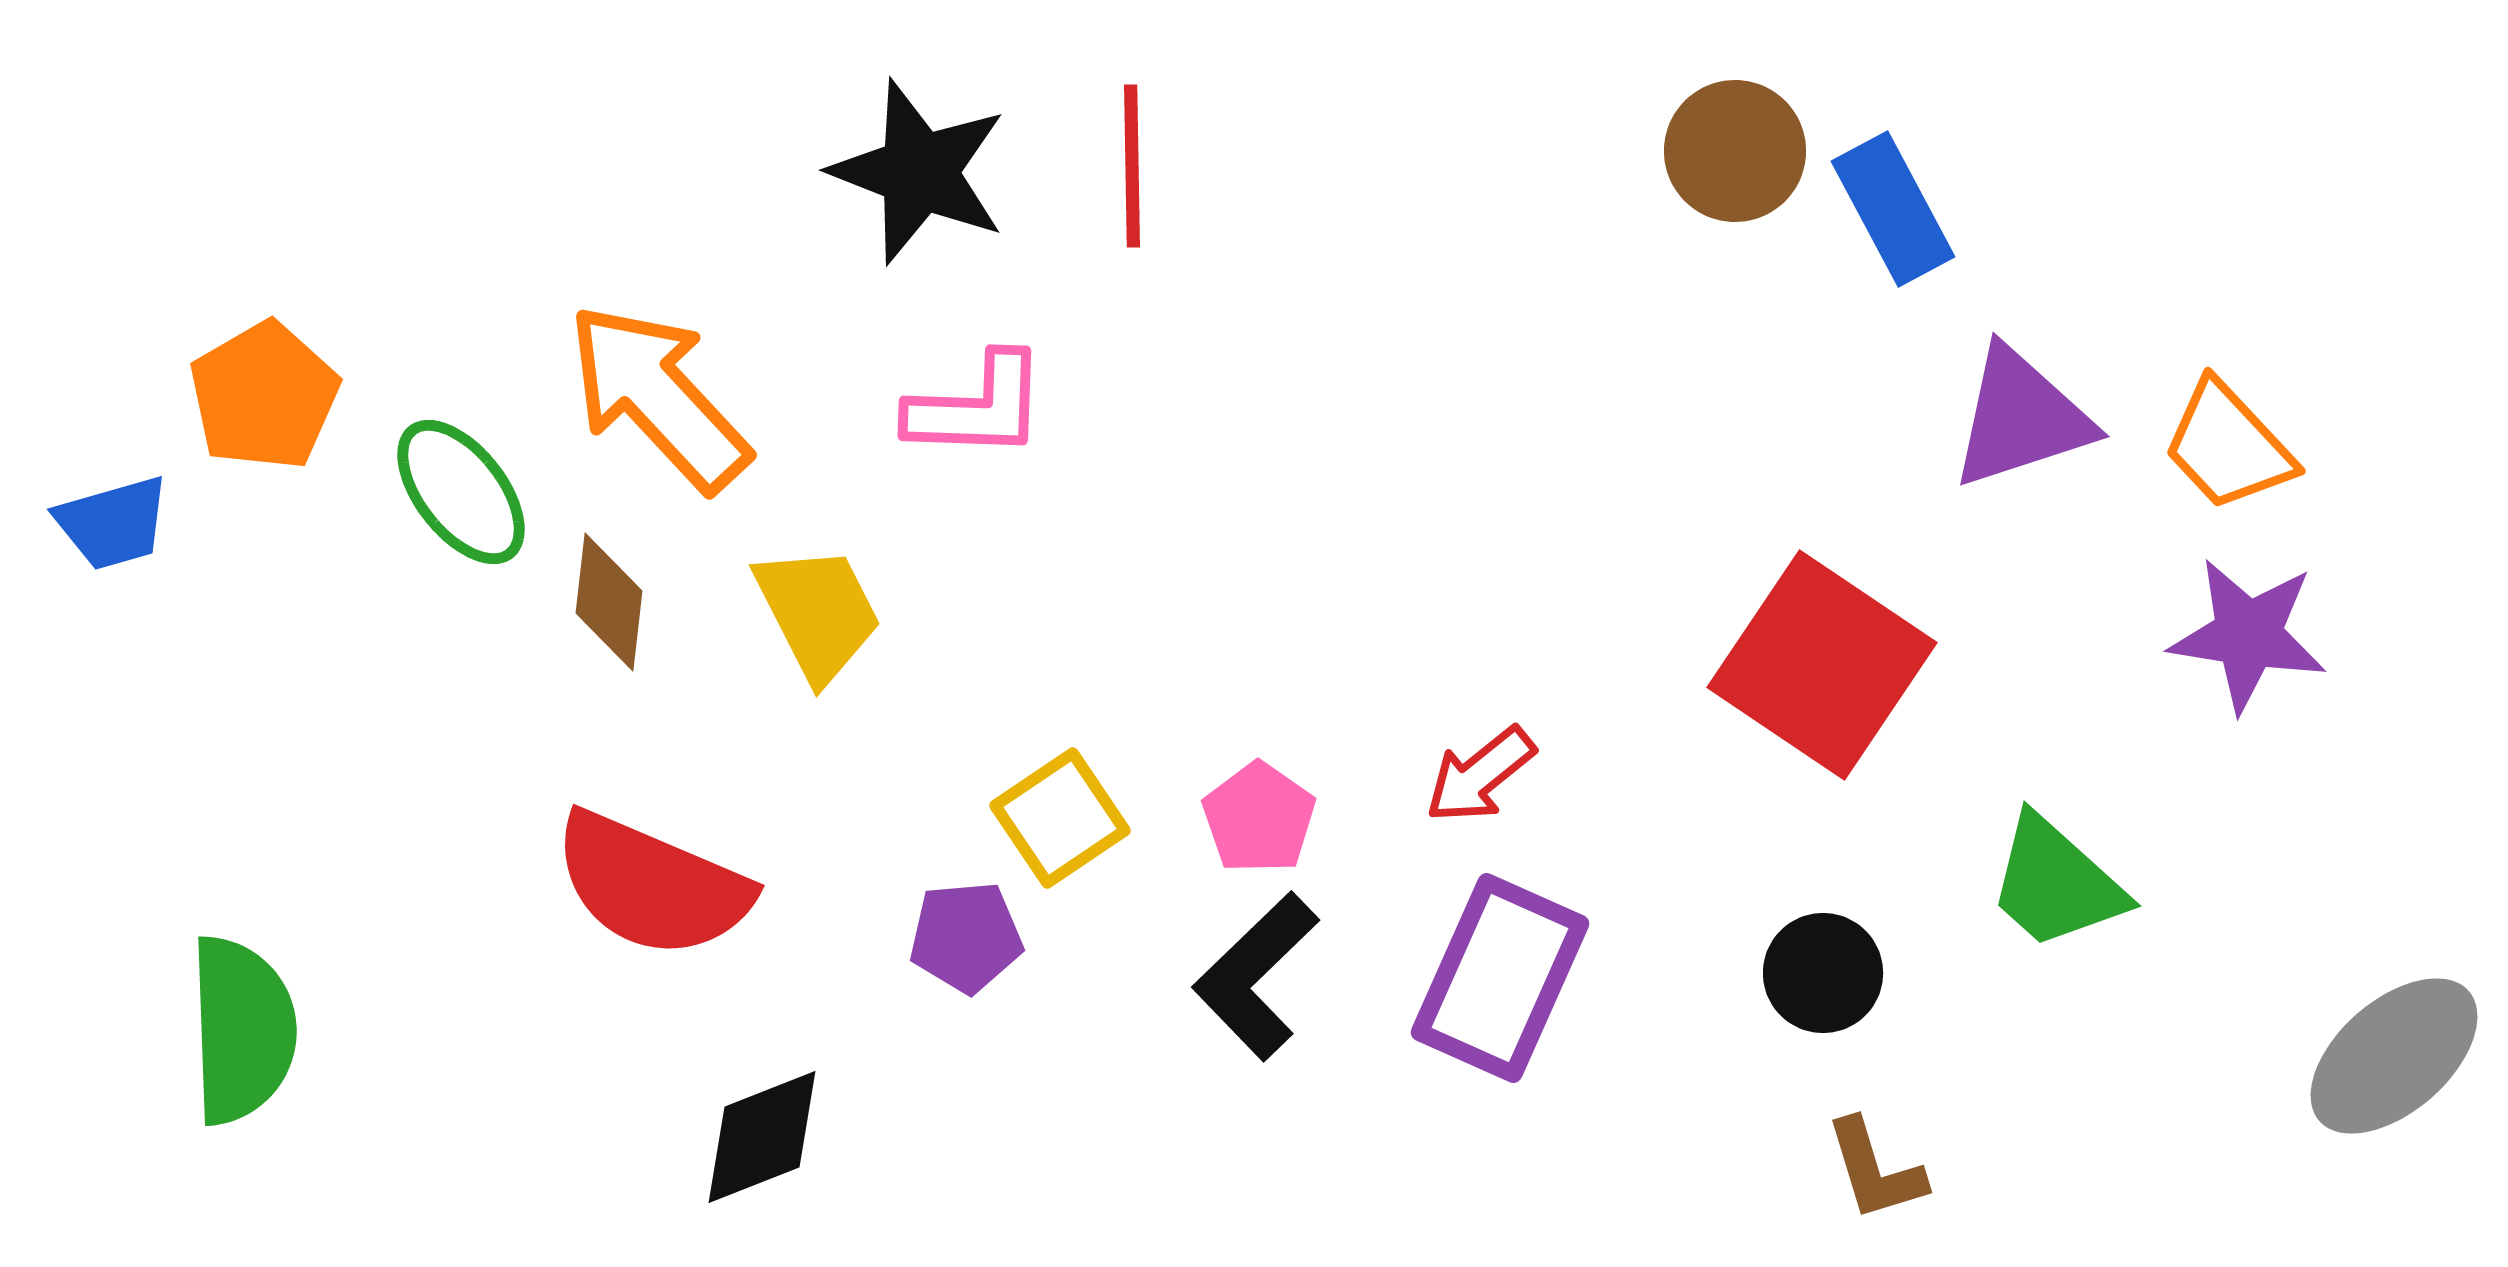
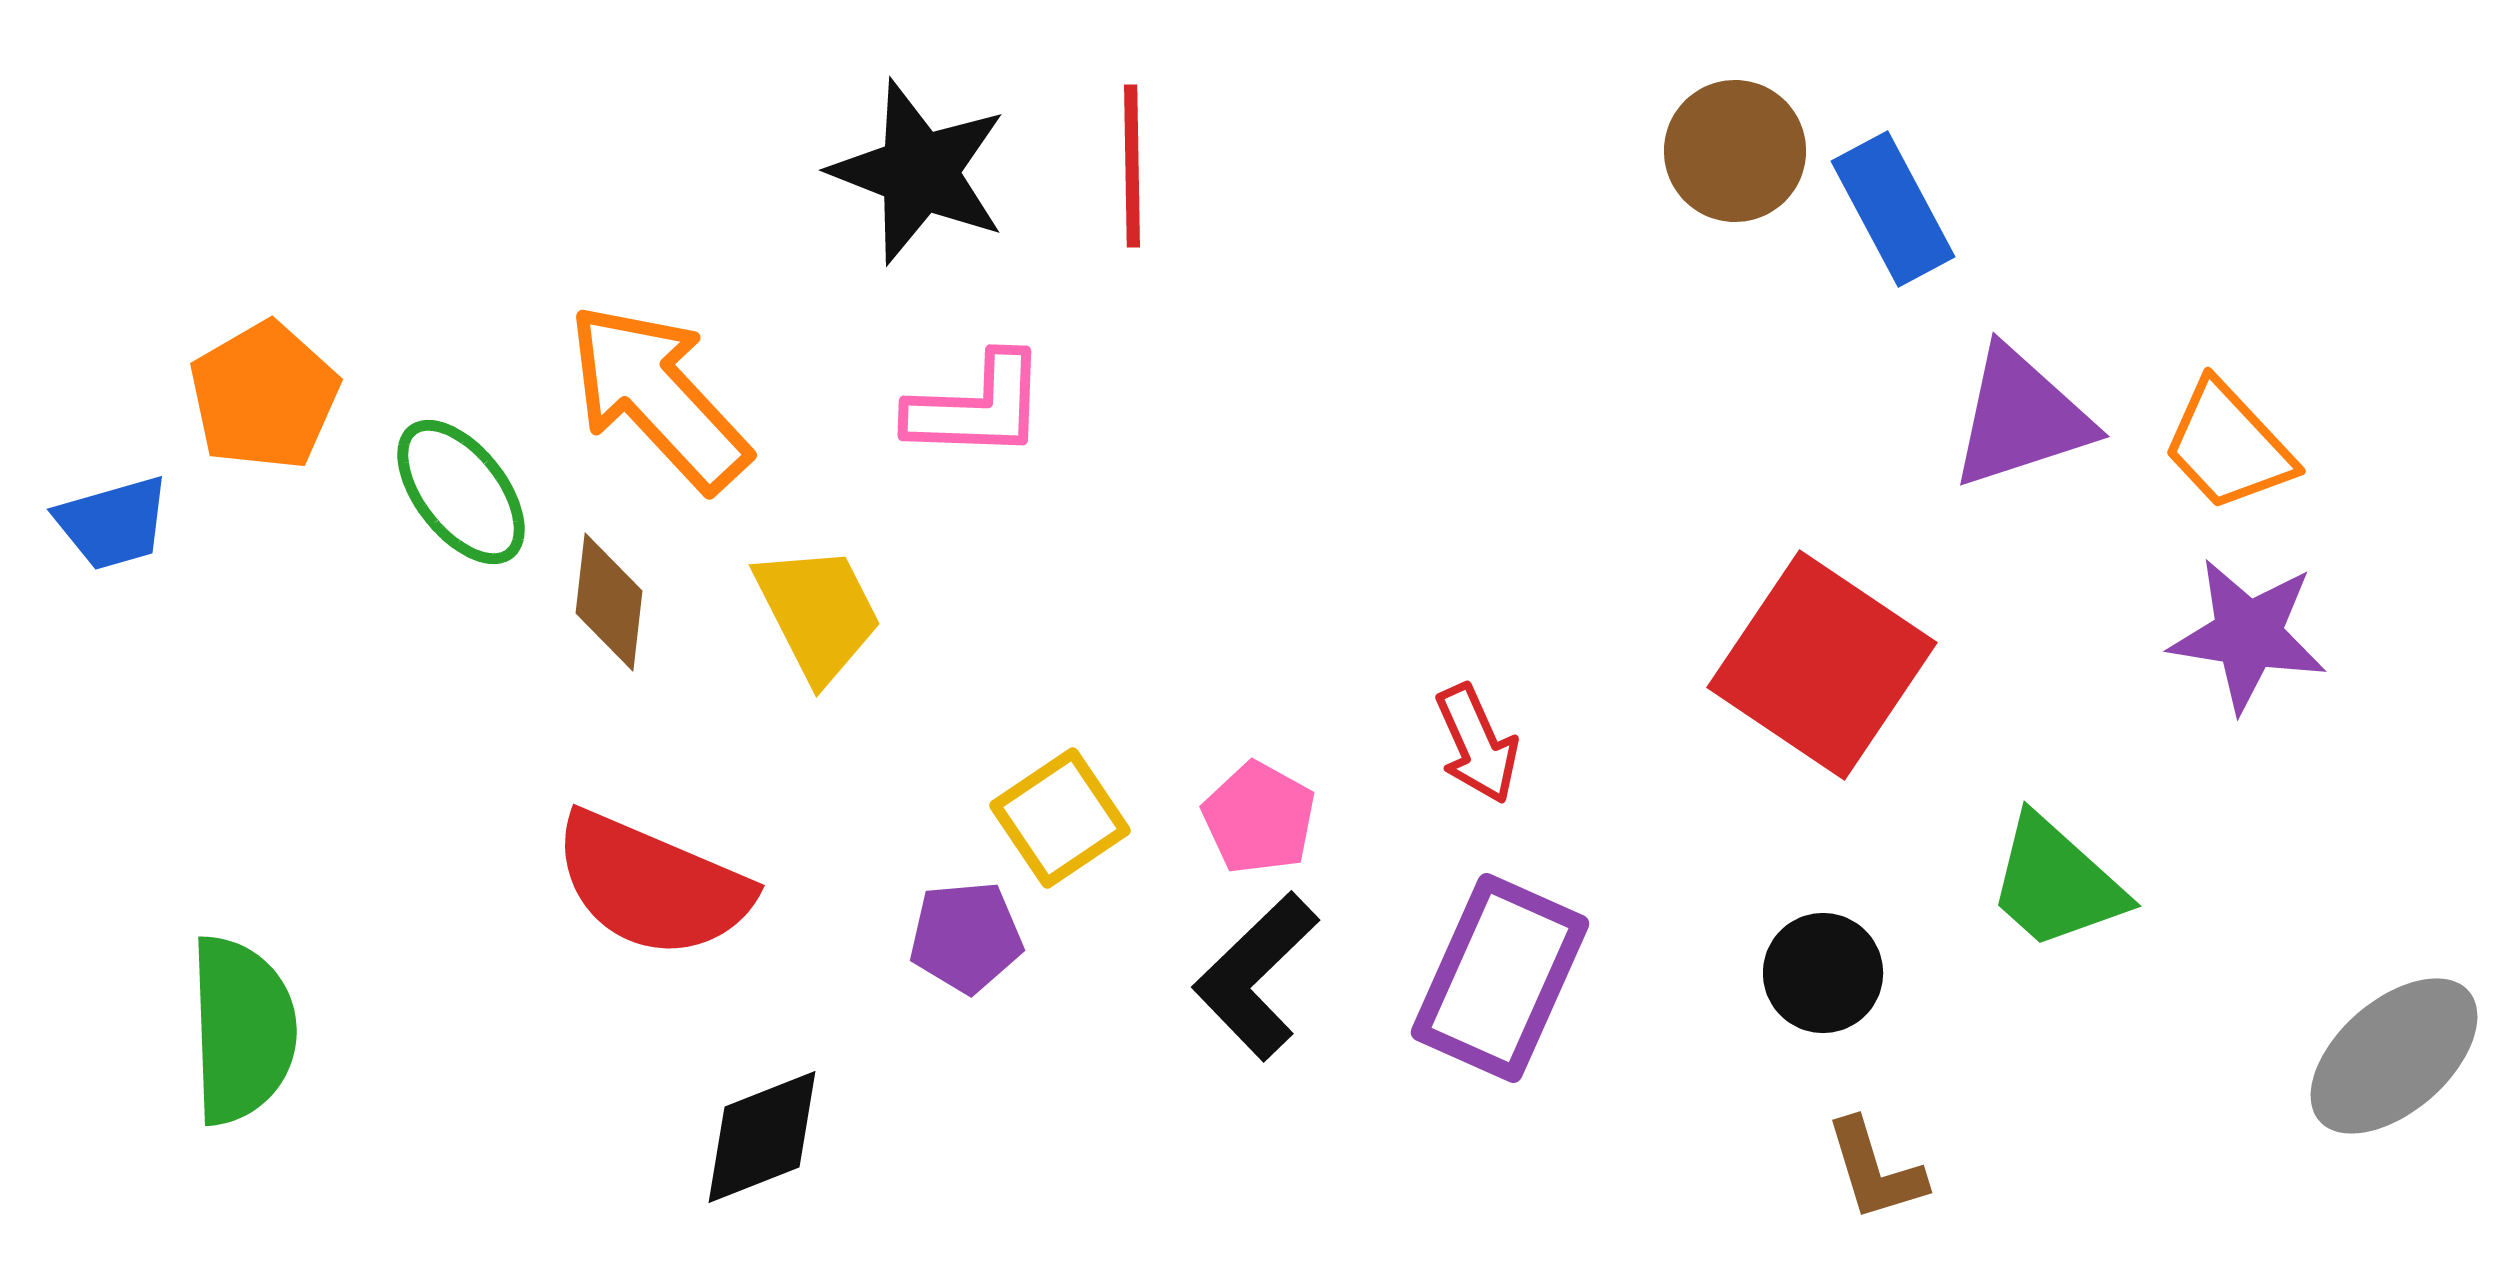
red arrow: moved 3 px left, 31 px up; rotated 75 degrees counterclockwise
pink pentagon: rotated 6 degrees counterclockwise
